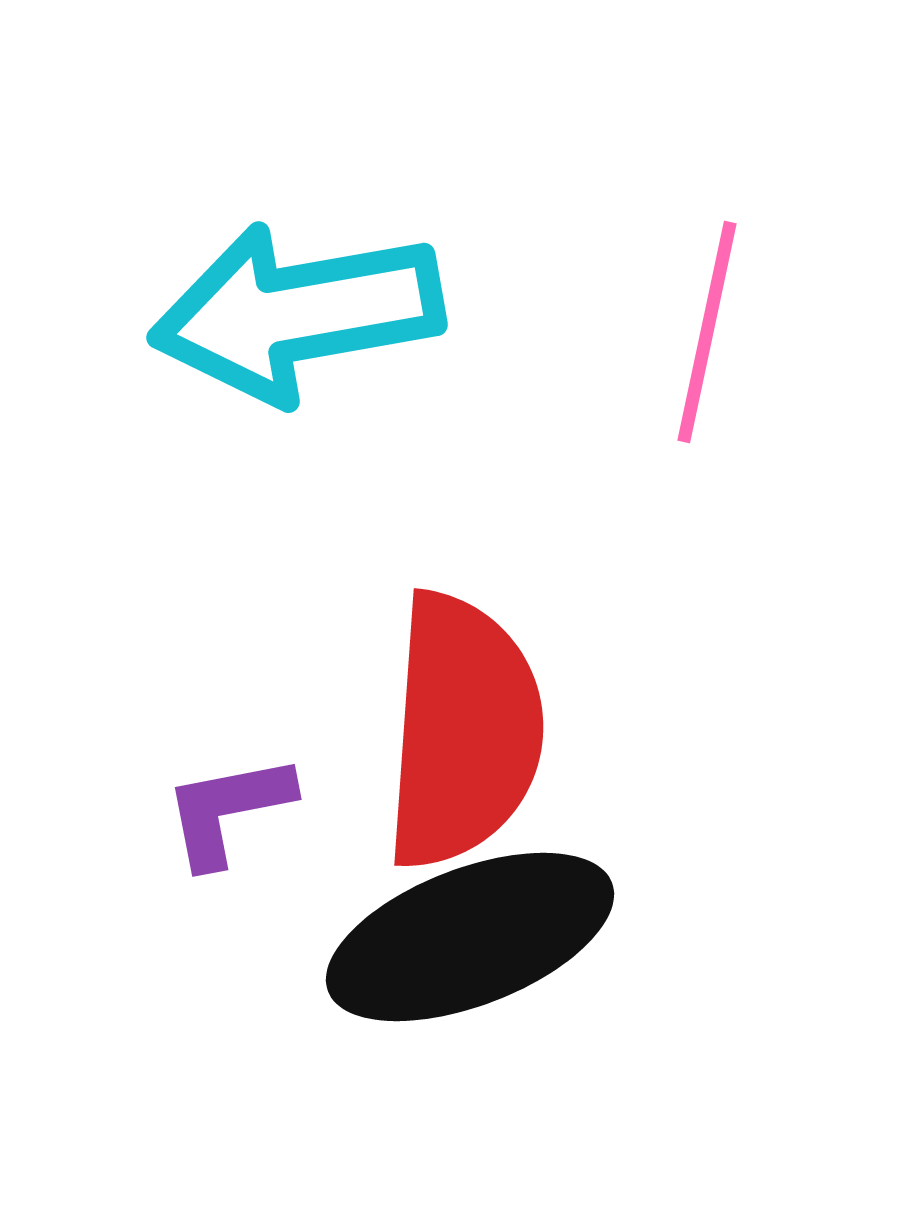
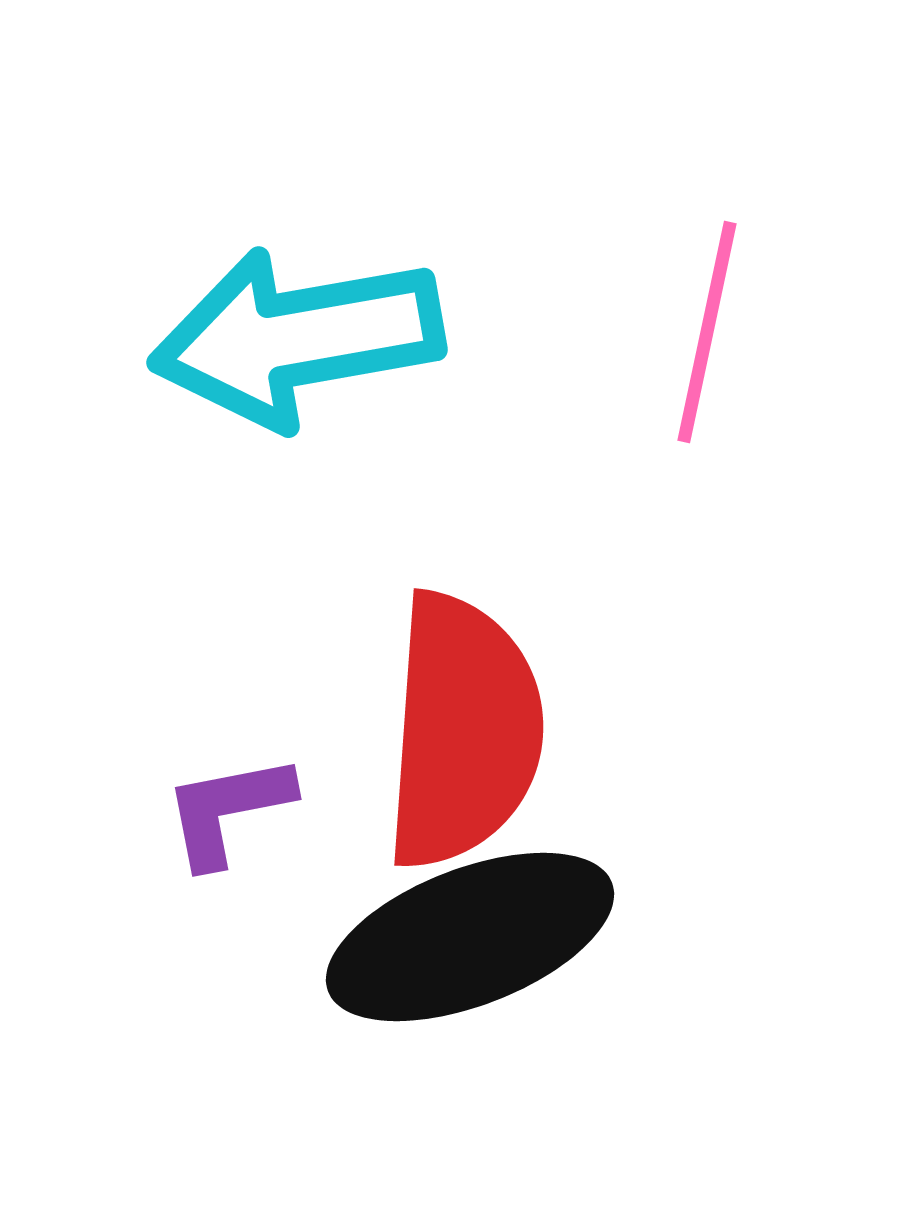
cyan arrow: moved 25 px down
